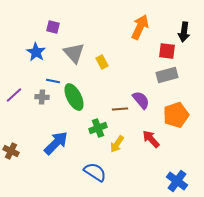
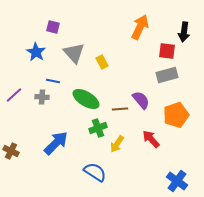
green ellipse: moved 12 px right, 2 px down; rotated 32 degrees counterclockwise
